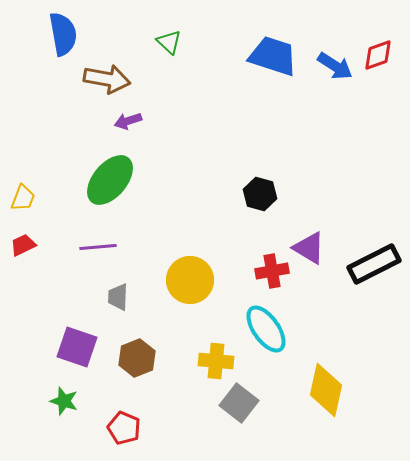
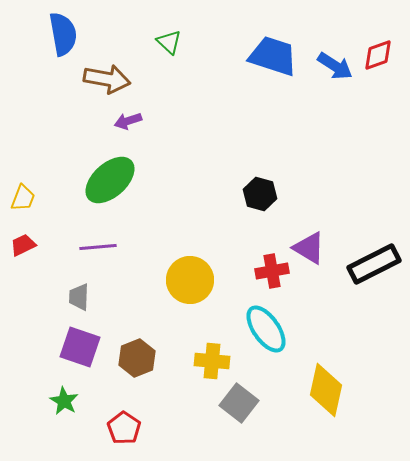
green ellipse: rotated 8 degrees clockwise
gray trapezoid: moved 39 px left
purple square: moved 3 px right
yellow cross: moved 4 px left
green star: rotated 12 degrees clockwise
red pentagon: rotated 12 degrees clockwise
